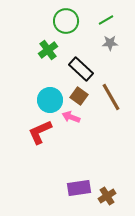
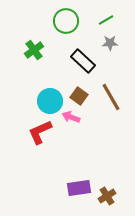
green cross: moved 14 px left
black rectangle: moved 2 px right, 8 px up
cyan circle: moved 1 px down
